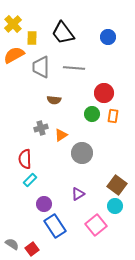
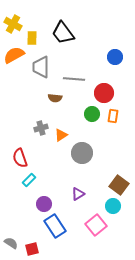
yellow cross: rotated 18 degrees counterclockwise
blue circle: moved 7 px right, 20 px down
gray line: moved 11 px down
brown semicircle: moved 1 px right, 2 px up
red semicircle: moved 5 px left, 1 px up; rotated 18 degrees counterclockwise
cyan rectangle: moved 1 px left
brown square: moved 2 px right
cyan circle: moved 2 px left
gray semicircle: moved 1 px left, 1 px up
red square: rotated 24 degrees clockwise
